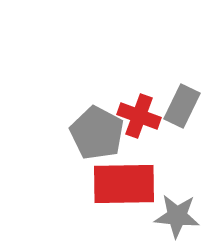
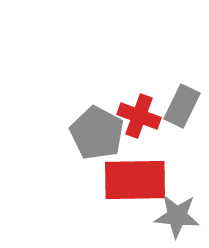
red rectangle: moved 11 px right, 4 px up
